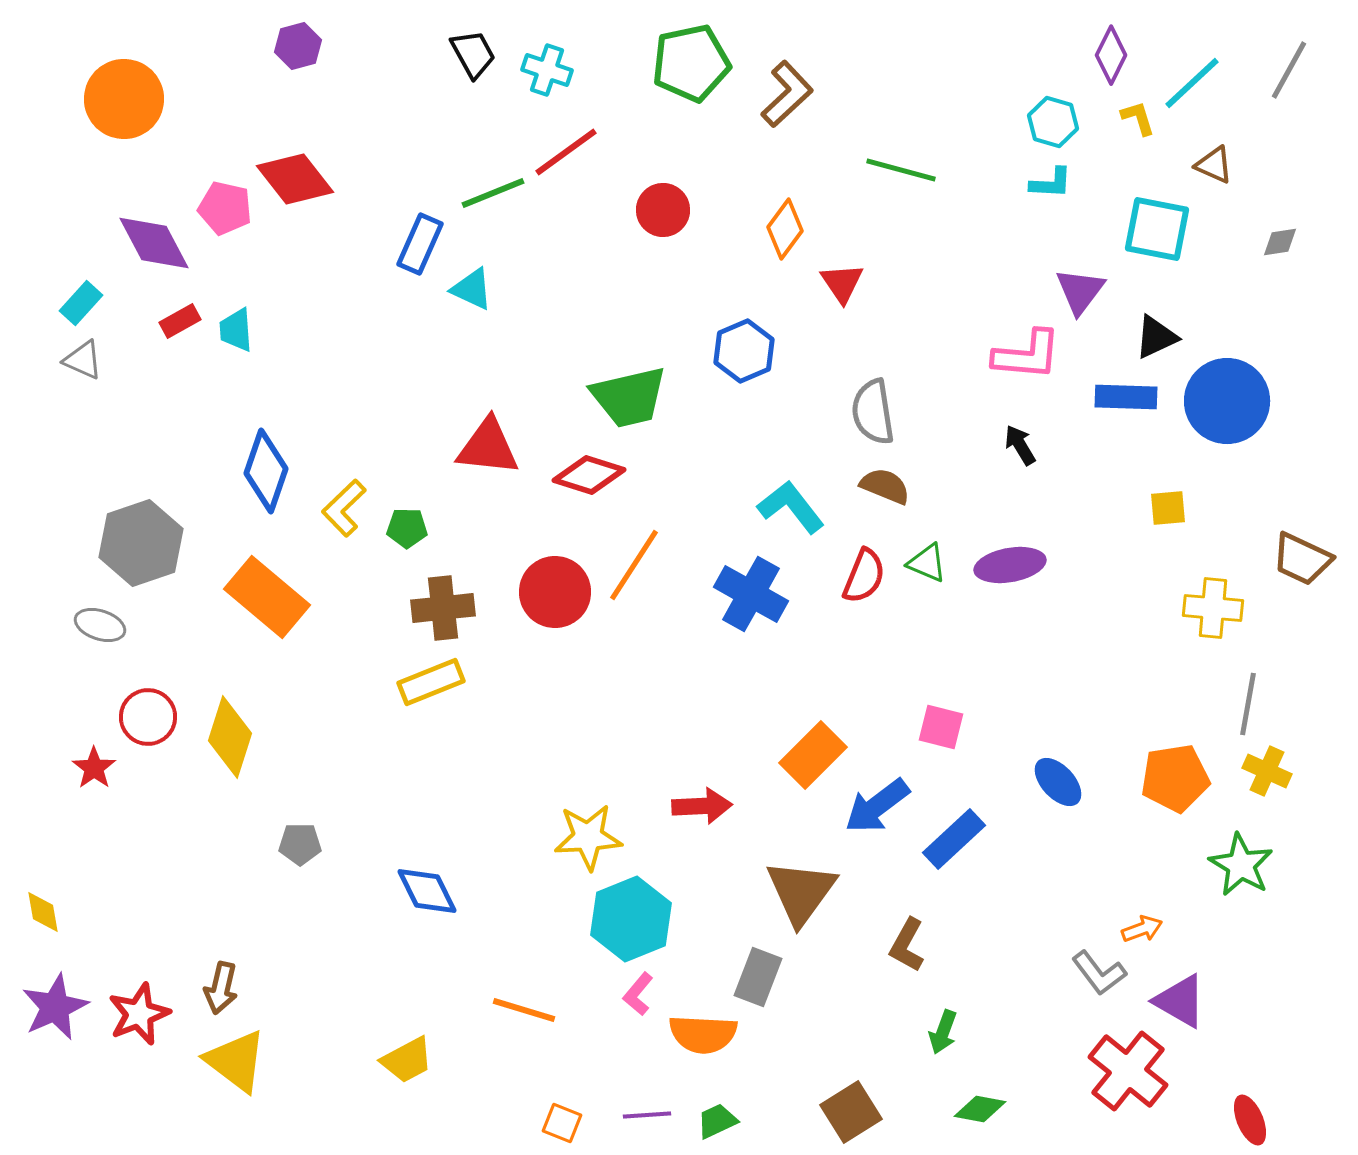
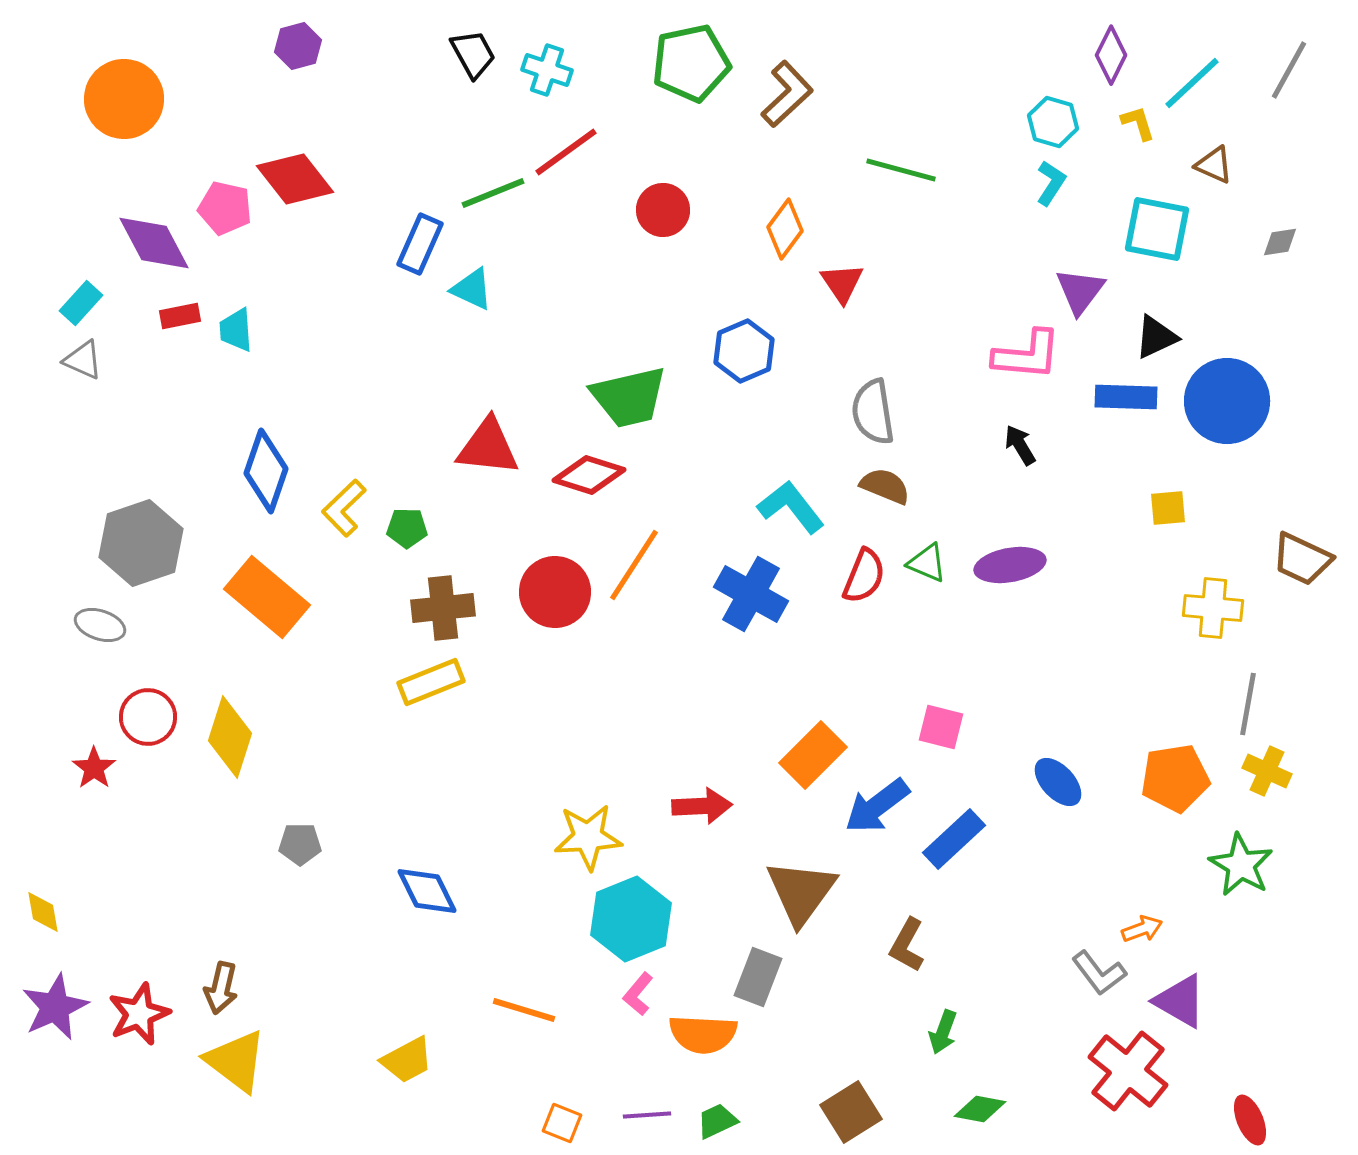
yellow L-shape at (1138, 118): moved 5 px down
cyan L-shape at (1051, 183): rotated 60 degrees counterclockwise
red rectangle at (180, 321): moved 5 px up; rotated 18 degrees clockwise
